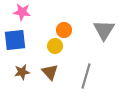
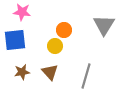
gray triangle: moved 5 px up
